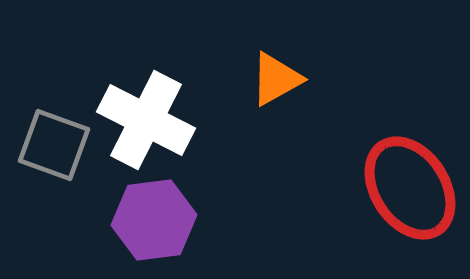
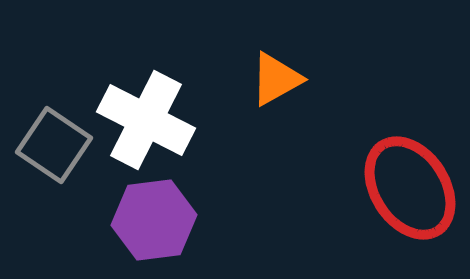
gray square: rotated 14 degrees clockwise
